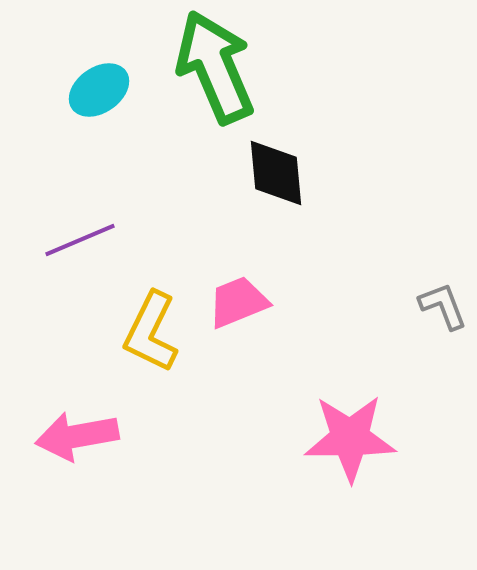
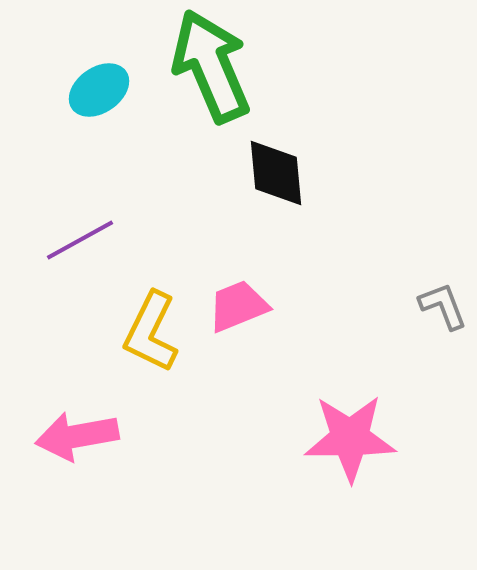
green arrow: moved 4 px left, 1 px up
purple line: rotated 6 degrees counterclockwise
pink trapezoid: moved 4 px down
